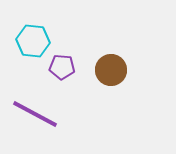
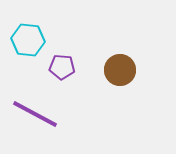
cyan hexagon: moved 5 px left, 1 px up
brown circle: moved 9 px right
